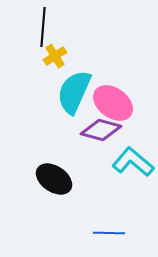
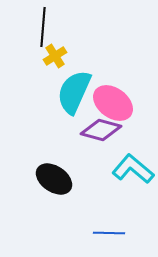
cyan L-shape: moved 7 px down
